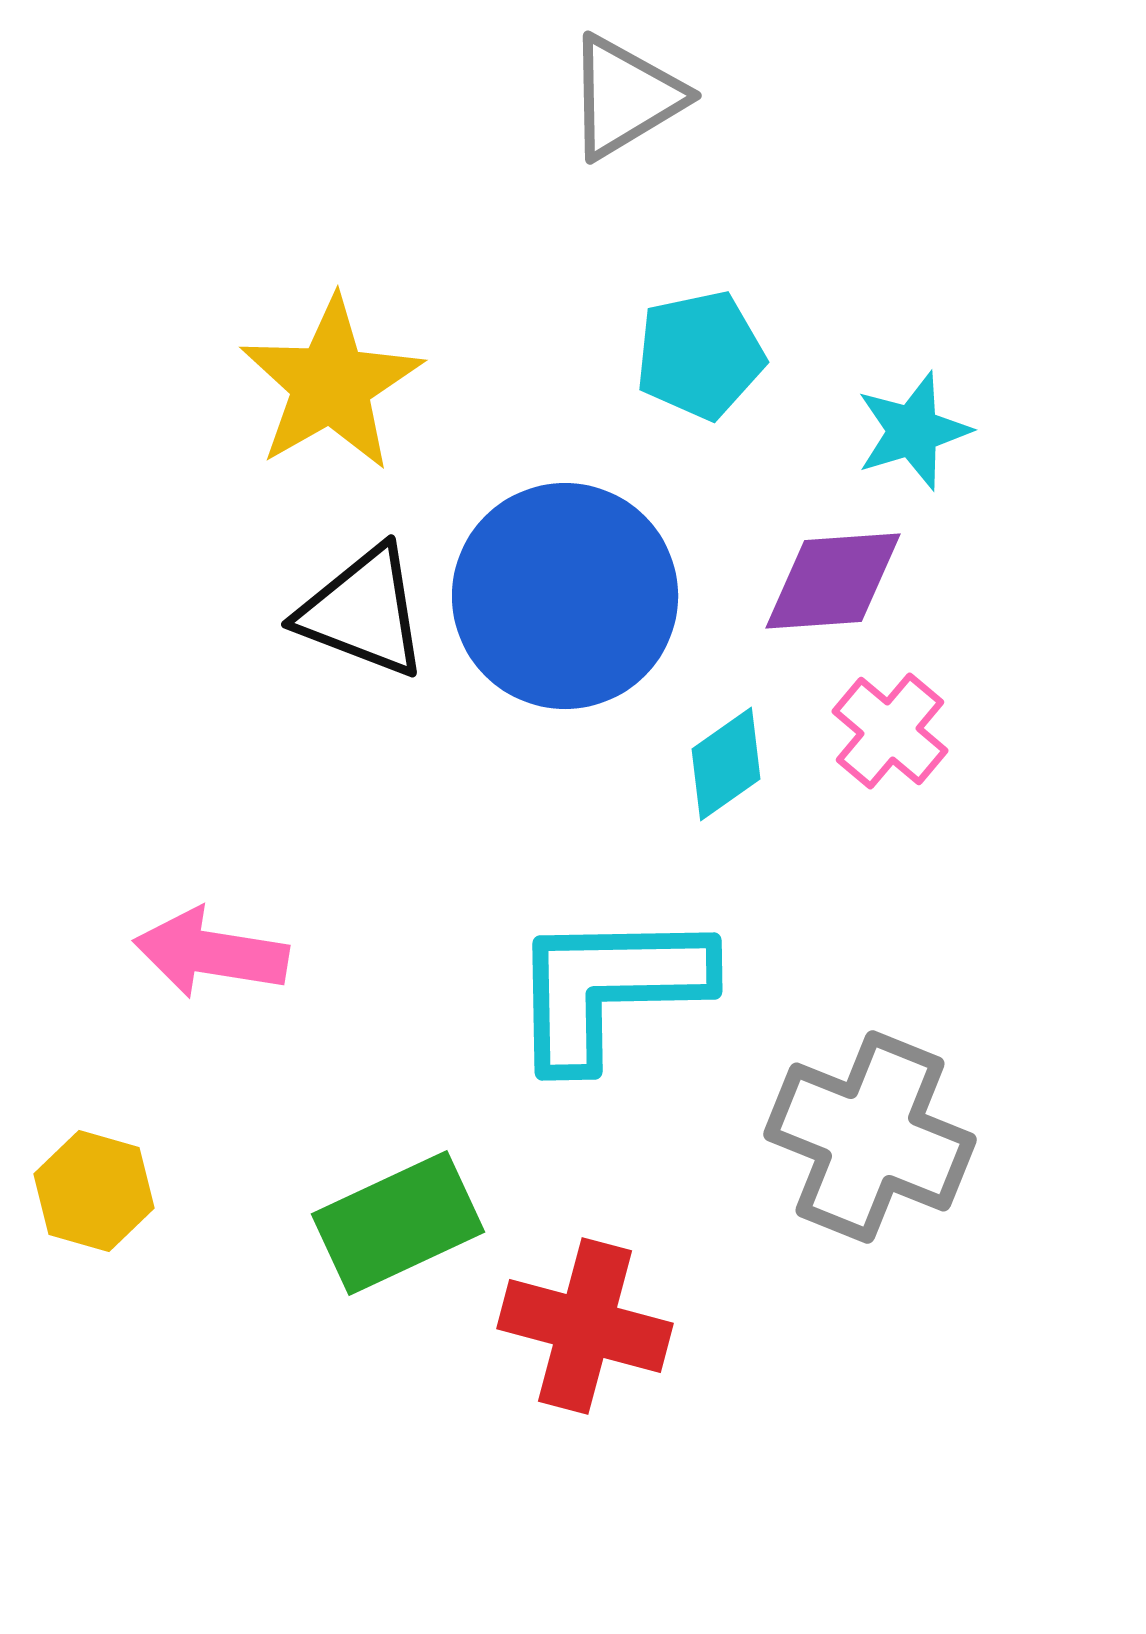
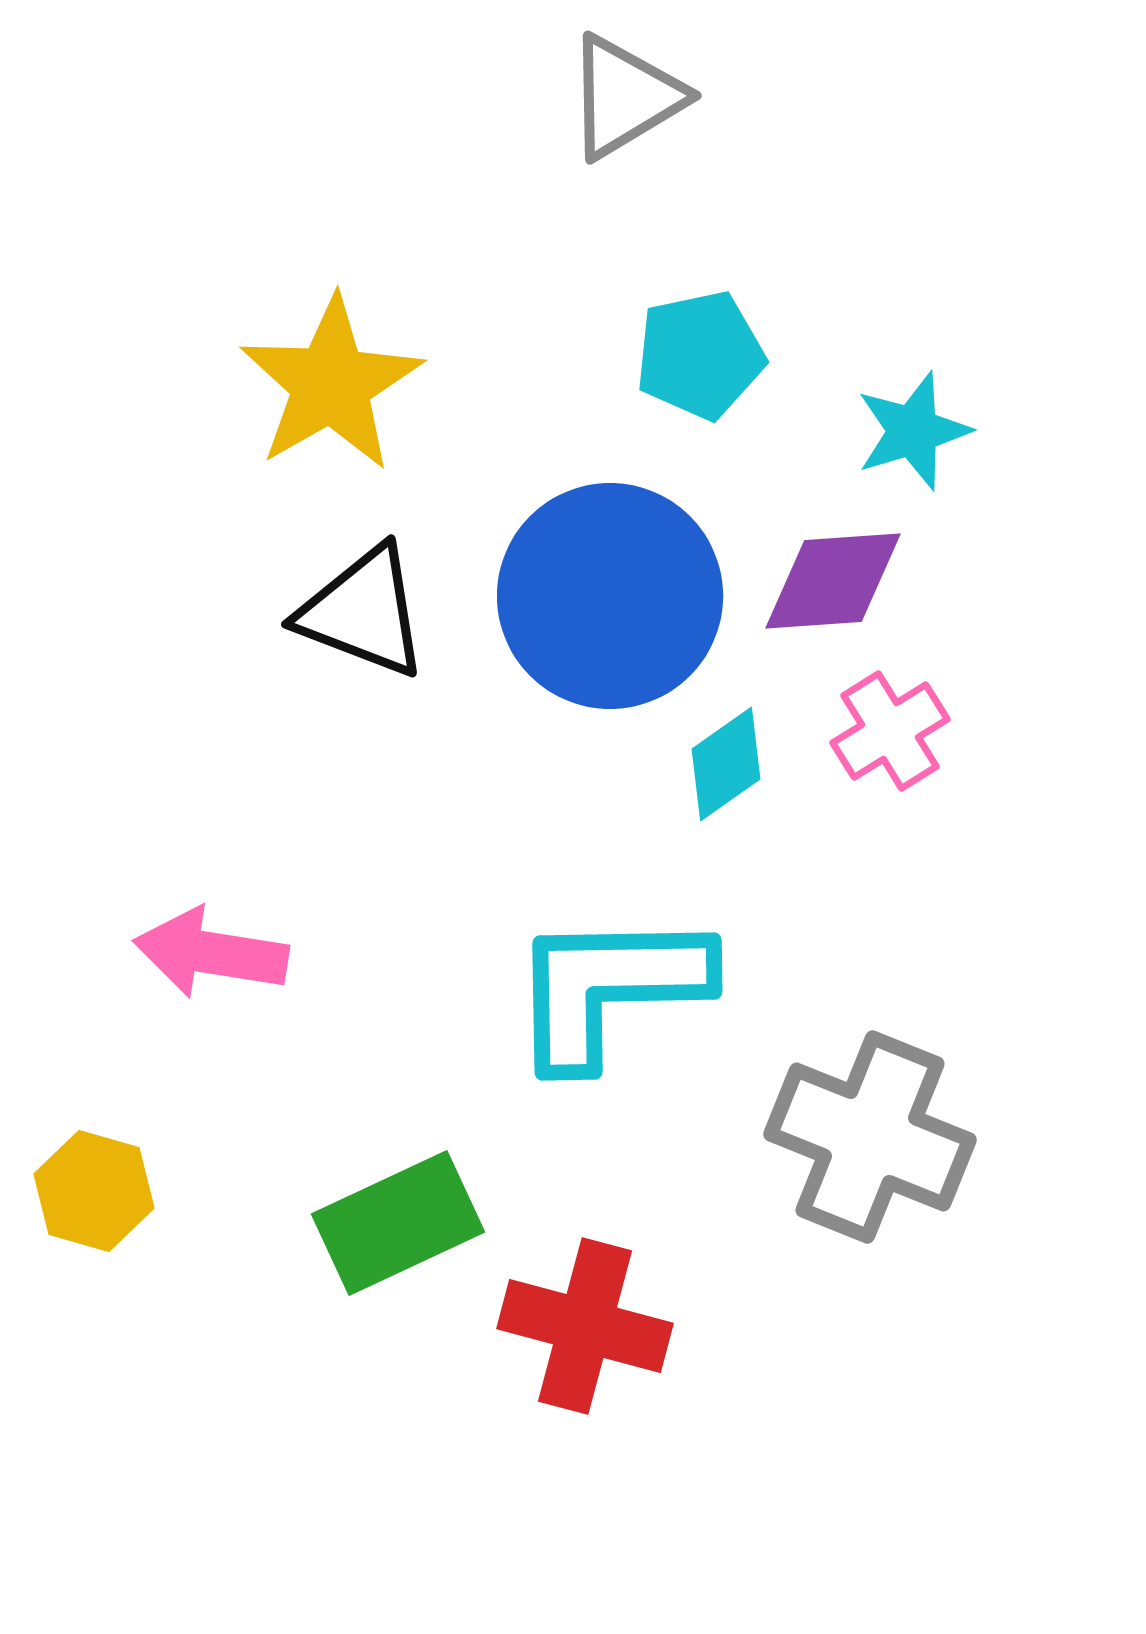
blue circle: moved 45 px right
pink cross: rotated 18 degrees clockwise
